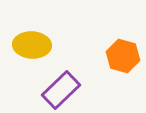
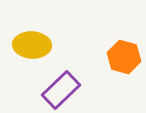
orange hexagon: moved 1 px right, 1 px down
